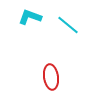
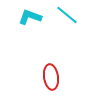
cyan line: moved 1 px left, 10 px up
